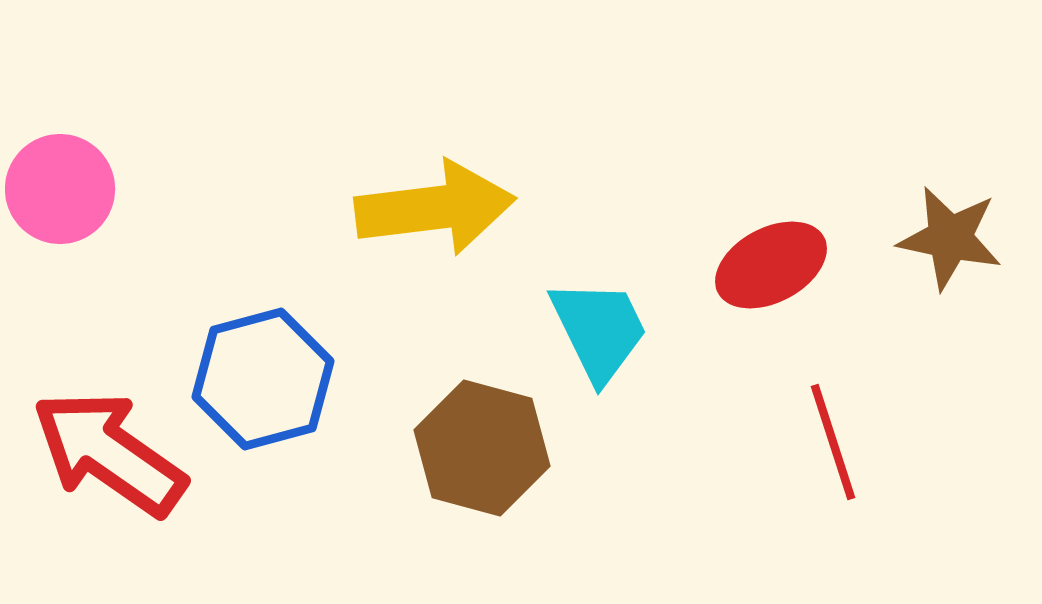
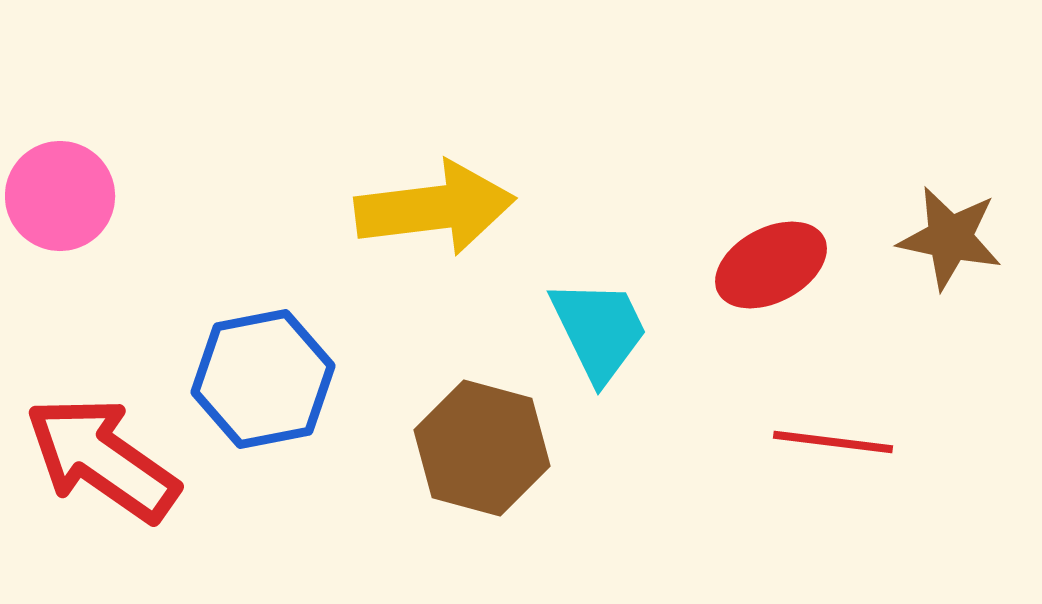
pink circle: moved 7 px down
blue hexagon: rotated 4 degrees clockwise
red line: rotated 65 degrees counterclockwise
red arrow: moved 7 px left, 6 px down
